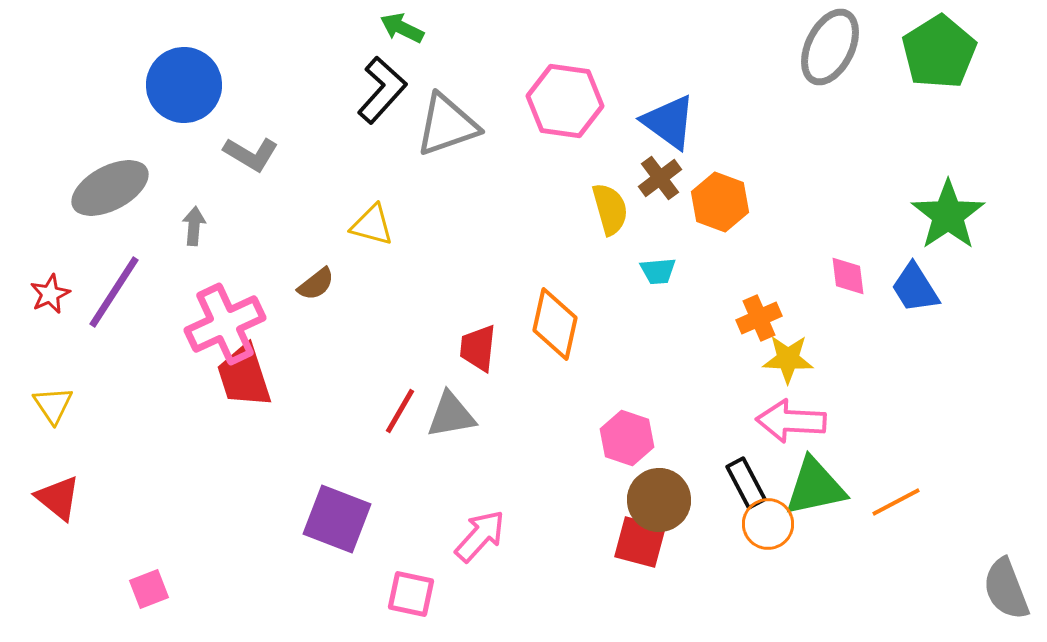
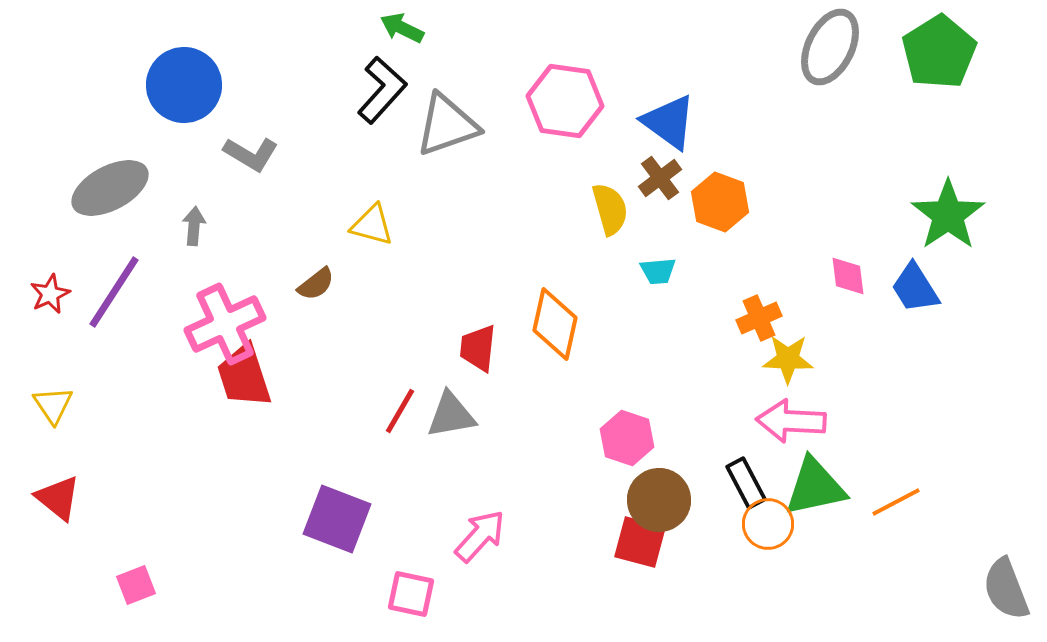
pink square at (149, 589): moved 13 px left, 4 px up
